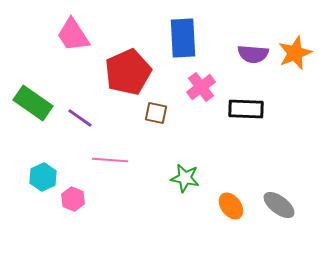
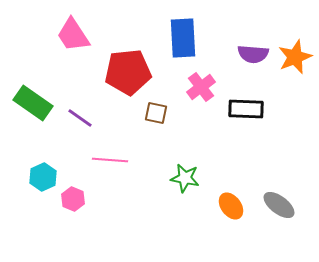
orange star: moved 4 px down
red pentagon: rotated 18 degrees clockwise
